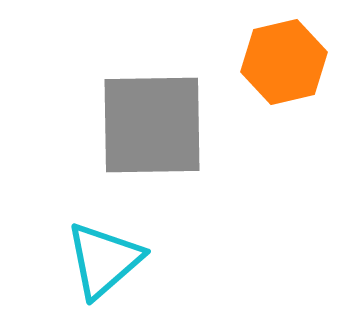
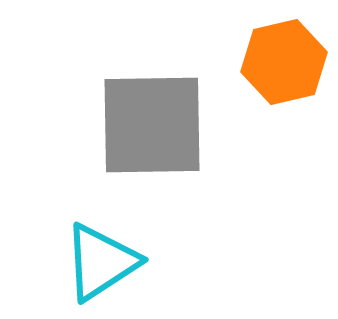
cyan triangle: moved 3 px left, 2 px down; rotated 8 degrees clockwise
